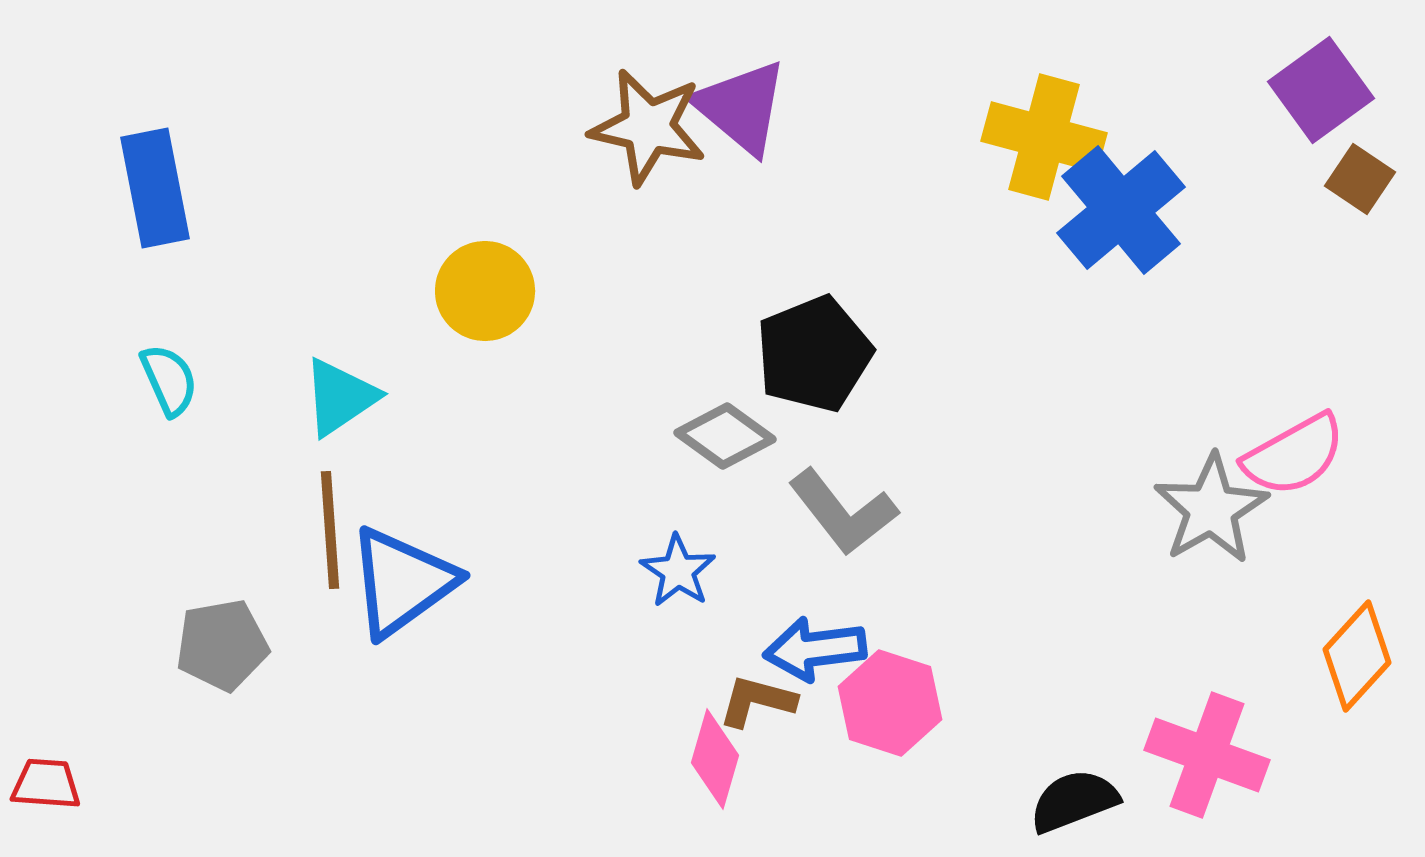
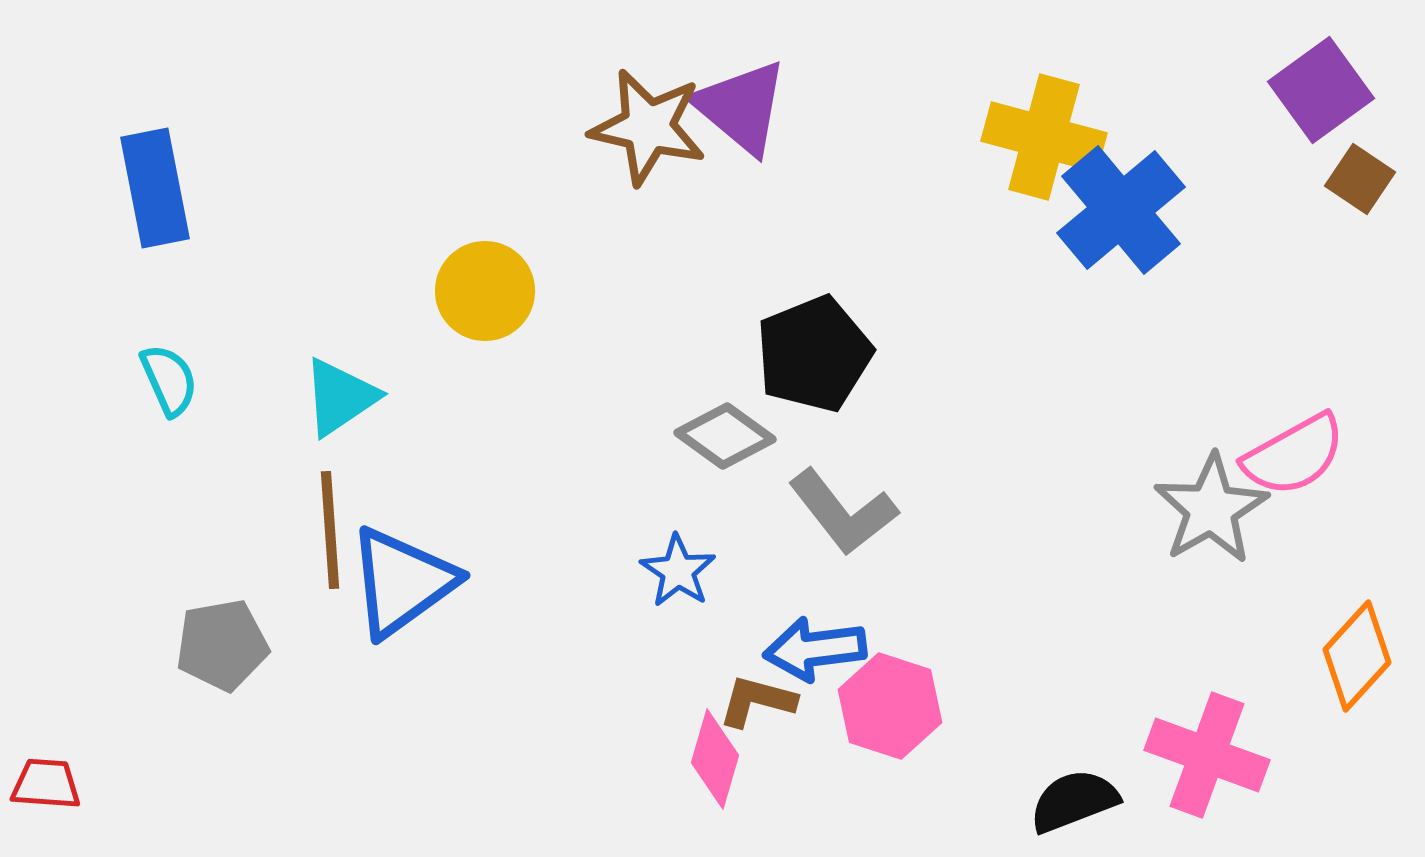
pink hexagon: moved 3 px down
